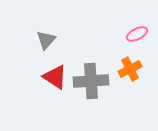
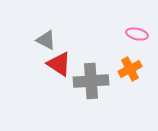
pink ellipse: rotated 40 degrees clockwise
gray triangle: rotated 45 degrees counterclockwise
red triangle: moved 4 px right, 13 px up
